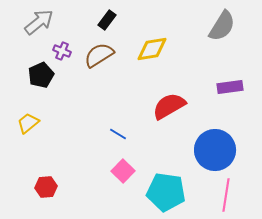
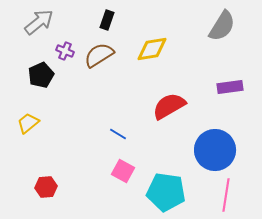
black rectangle: rotated 18 degrees counterclockwise
purple cross: moved 3 px right
pink square: rotated 15 degrees counterclockwise
